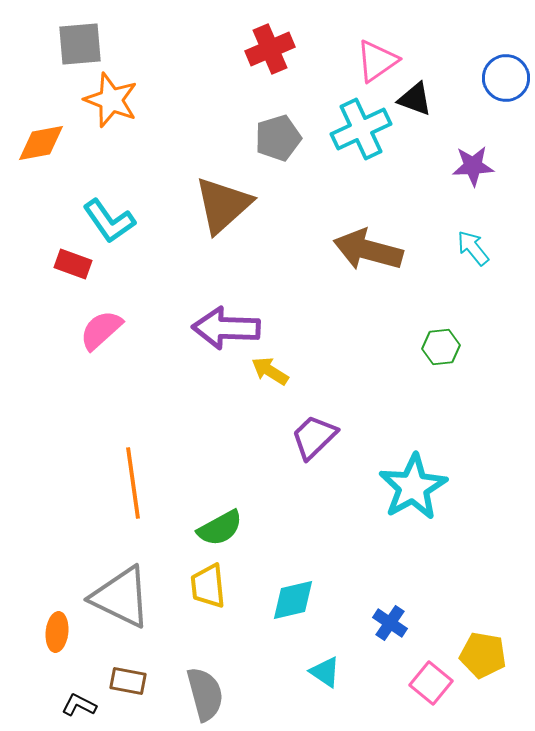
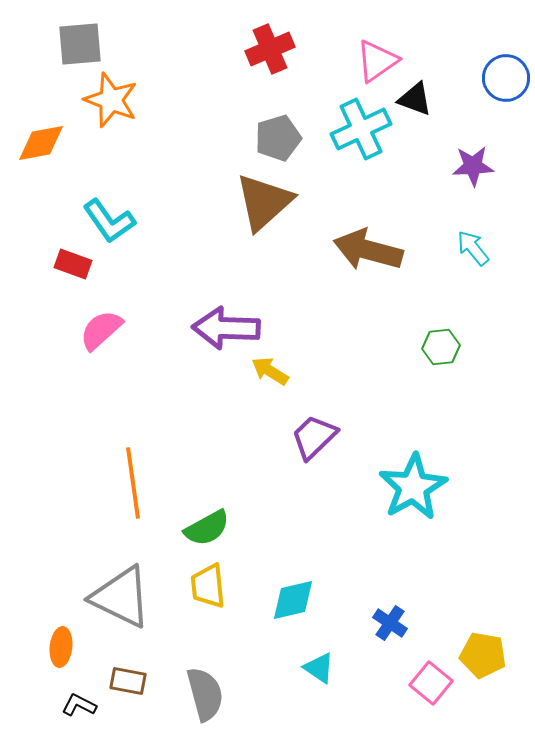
brown triangle: moved 41 px right, 3 px up
green semicircle: moved 13 px left
orange ellipse: moved 4 px right, 15 px down
cyan triangle: moved 6 px left, 4 px up
